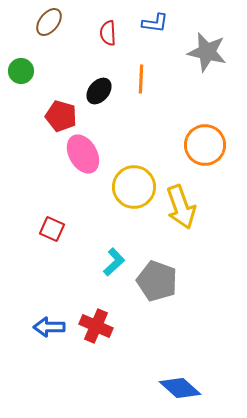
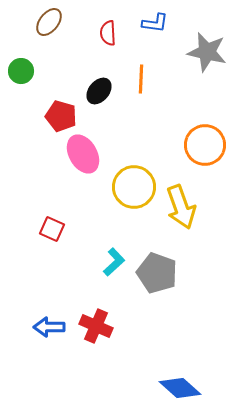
gray pentagon: moved 8 px up
